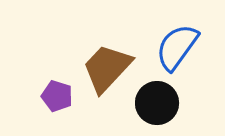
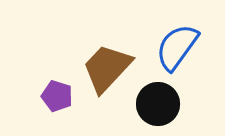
black circle: moved 1 px right, 1 px down
